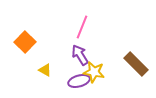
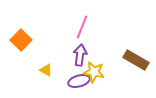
orange square: moved 4 px left, 2 px up
purple arrow: rotated 40 degrees clockwise
brown rectangle: moved 4 px up; rotated 15 degrees counterclockwise
yellow triangle: moved 1 px right
